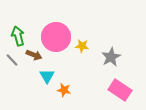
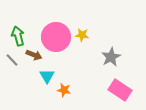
yellow star: moved 11 px up
